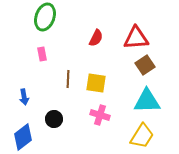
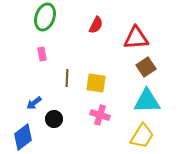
red semicircle: moved 13 px up
brown square: moved 1 px right, 2 px down
brown line: moved 1 px left, 1 px up
blue arrow: moved 10 px right, 6 px down; rotated 63 degrees clockwise
